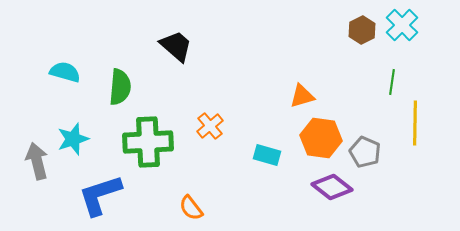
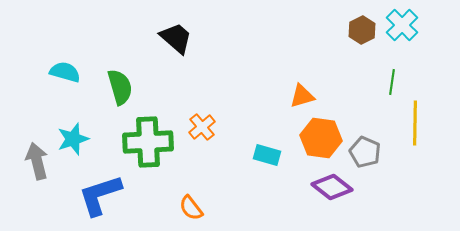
black trapezoid: moved 8 px up
green semicircle: rotated 21 degrees counterclockwise
orange cross: moved 8 px left, 1 px down
